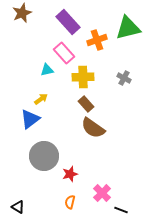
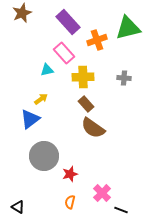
gray cross: rotated 24 degrees counterclockwise
